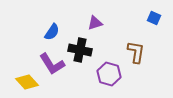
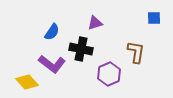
blue square: rotated 24 degrees counterclockwise
black cross: moved 1 px right, 1 px up
purple L-shape: rotated 20 degrees counterclockwise
purple hexagon: rotated 20 degrees clockwise
